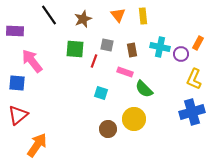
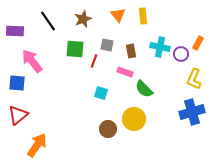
black line: moved 1 px left, 6 px down
brown rectangle: moved 1 px left, 1 px down
